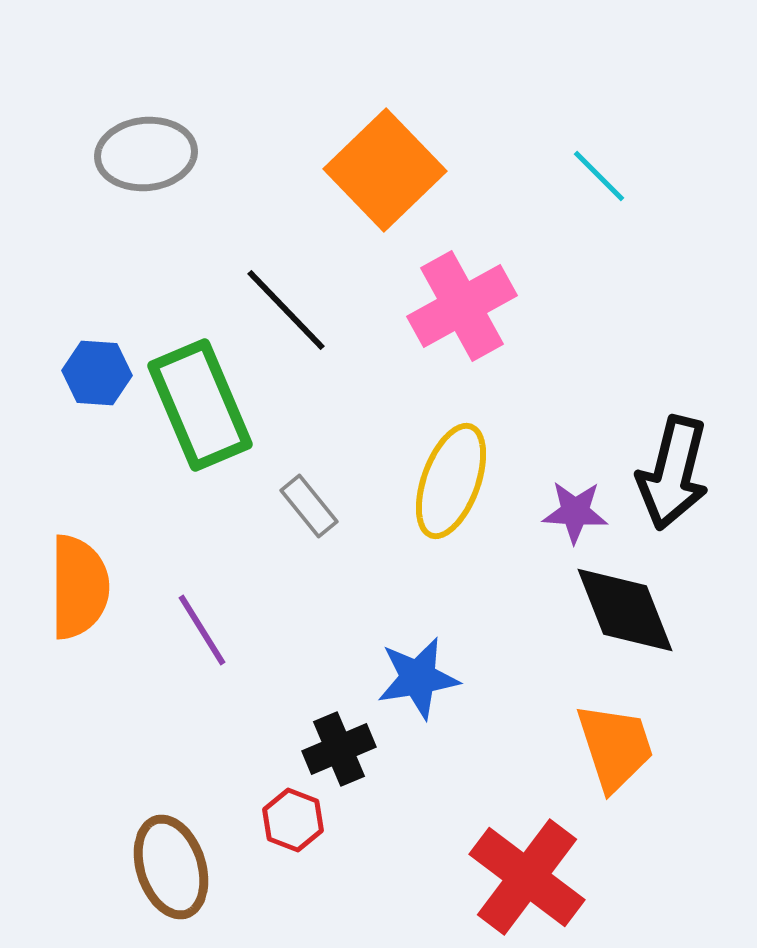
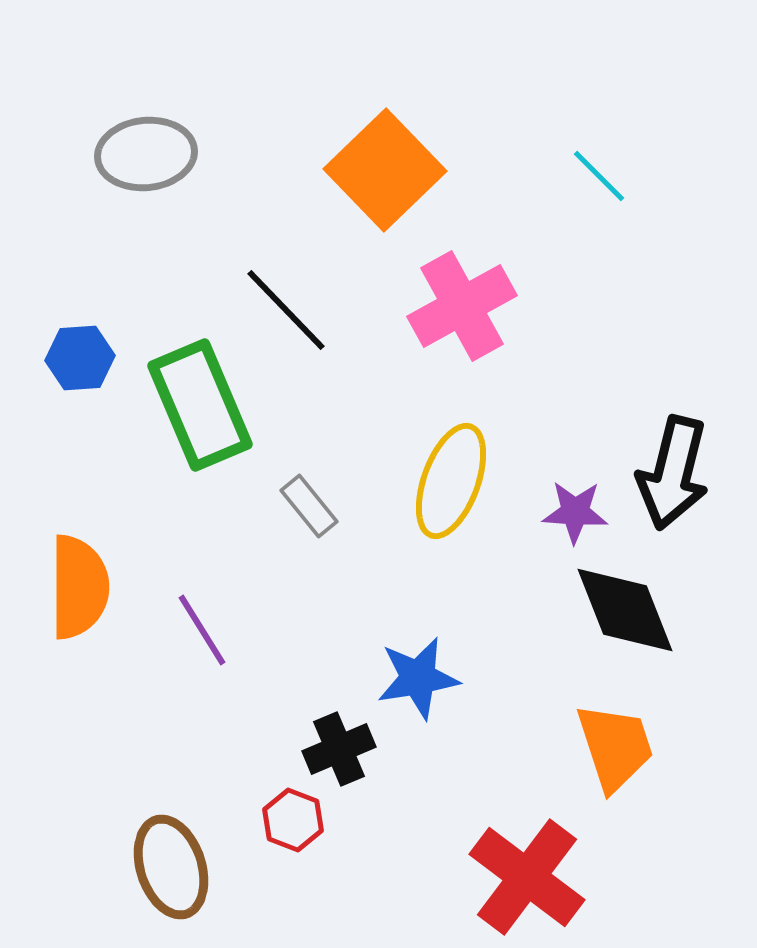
blue hexagon: moved 17 px left, 15 px up; rotated 8 degrees counterclockwise
